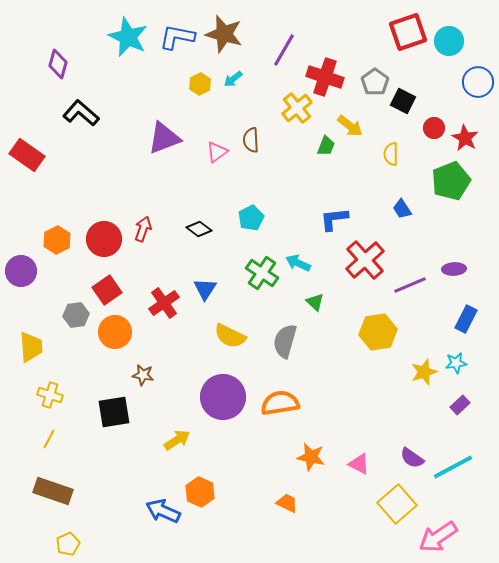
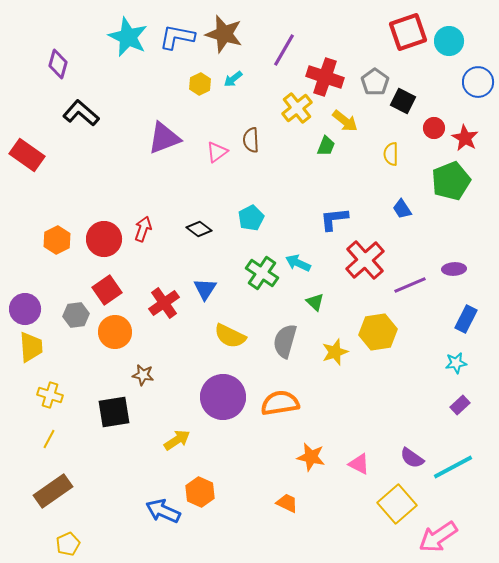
yellow arrow at (350, 126): moved 5 px left, 5 px up
purple circle at (21, 271): moved 4 px right, 38 px down
yellow star at (424, 372): moved 89 px left, 20 px up
brown rectangle at (53, 491): rotated 54 degrees counterclockwise
